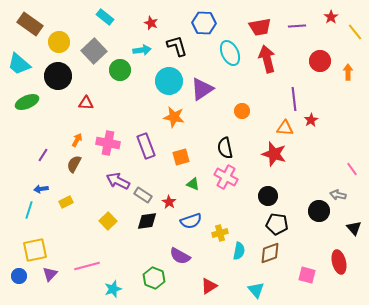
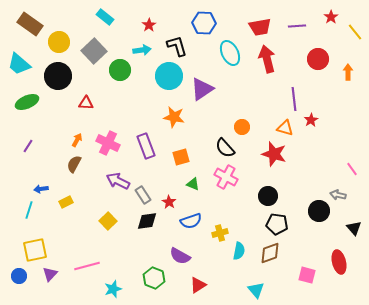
red star at (151, 23): moved 2 px left, 2 px down; rotated 16 degrees clockwise
red circle at (320, 61): moved 2 px left, 2 px up
cyan circle at (169, 81): moved 5 px up
orange circle at (242, 111): moved 16 px down
orange triangle at (285, 128): rotated 12 degrees clockwise
pink cross at (108, 143): rotated 15 degrees clockwise
black semicircle at (225, 148): rotated 30 degrees counterclockwise
purple line at (43, 155): moved 15 px left, 9 px up
gray rectangle at (143, 195): rotated 24 degrees clockwise
red triangle at (209, 286): moved 11 px left, 1 px up
